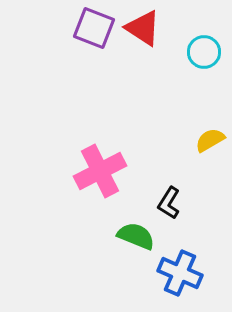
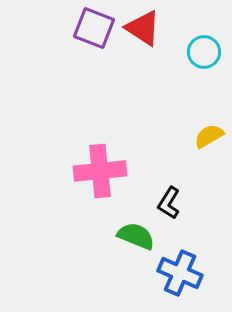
yellow semicircle: moved 1 px left, 4 px up
pink cross: rotated 21 degrees clockwise
